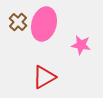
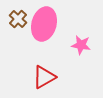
brown cross: moved 3 px up
